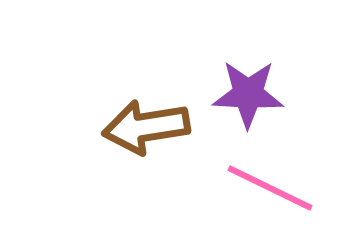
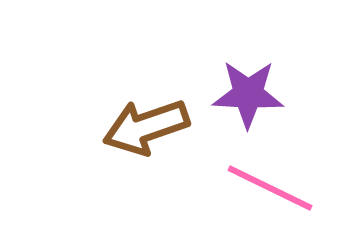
brown arrow: rotated 10 degrees counterclockwise
